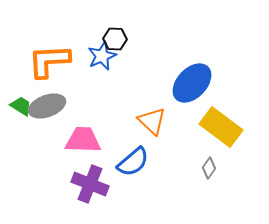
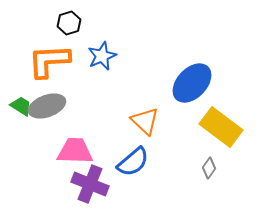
black hexagon: moved 46 px left, 16 px up; rotated 20 degrees counterclockwise
orange triangle: moved 7 px left
pink trapezoid: moved 8 px left, 11 px down
